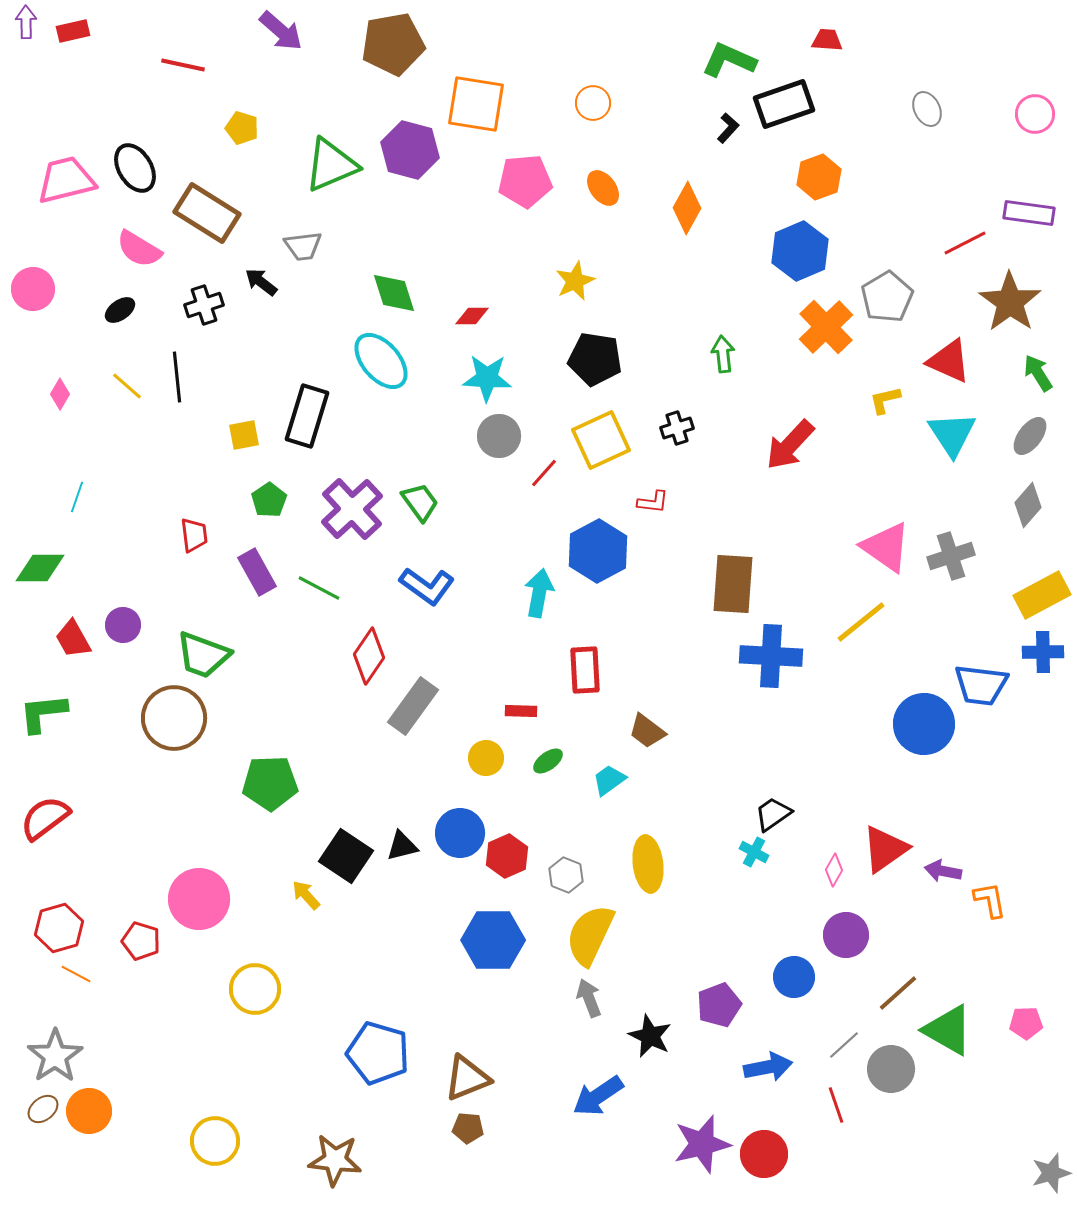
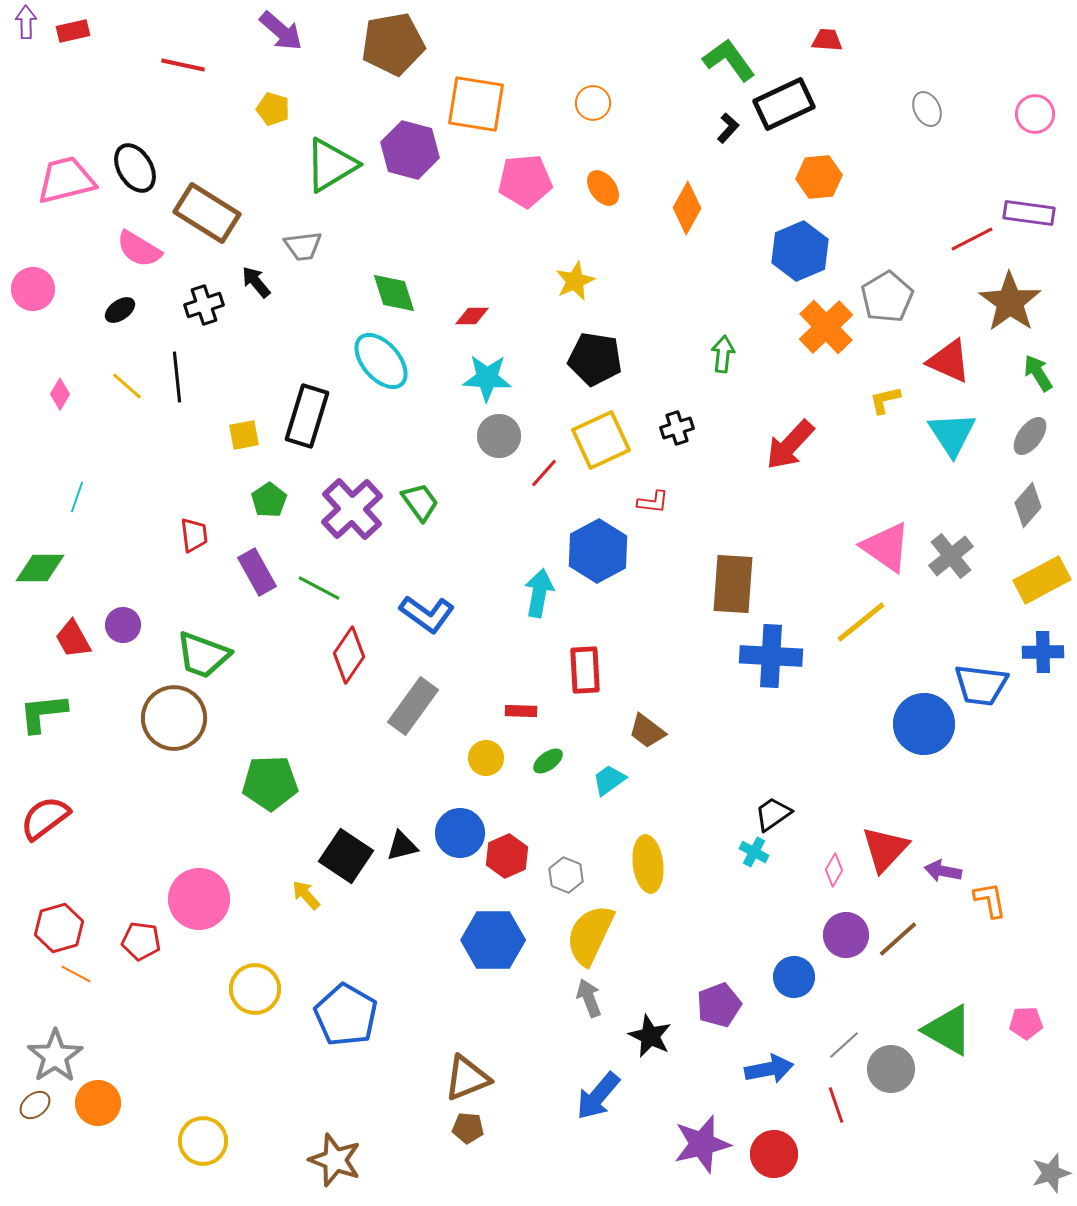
green L-shape at (729, 60): rotated 30 degrees clockwise
black rectangle at (784, 104): rotated 6 degrees counterclockwise
yellow pentagon at (242, 128): moved 31 px right, 19 px up
green triangle at (331, 165): rotated 8 degrees counterclockwise
orange hexagon at (819, 177): rotated 15 degrees clockwise
red line at (965, 243): moved 7 px right, 4 px up
black arrow at (261, 282): moved 5 px left; rotated 12 degrees clockwise
green arrow at (723, 354): rotated 12 degrees clockwise
gray cross at (951, 556): rotated 21 degrees counterclockwise
blue L-shape at (427, 586): moved 28 px down
yellow rectangle at (1042, 595): moved 15 px up
red diamond at (369, 656): moved 20 px left, 1 px up
red triangle at (885, 849): rotated 12 degrees counterclockwise
red pentagon at (141, 941): rotated 9 degrees counterclockwise
brown line at (898, 993): moved 54 px up
blue pentagon at (378, 1053): moved 32 px left, 38 px up; rotated 14 degrees clockwise
blue arrow at (768, 1067): moved 1 px right, 2 px down
blue arrow at (598, 1096): rotated 16 degrees counterclockwise
brown ellipse at (43, 1109): moved 8 px left, 4 px up
orange circle at (89, 1111): moved 9 px right, 8 px up
yellow circle at (215, 1141): moved 12 px left
red circle at (764, 1154): moved 10 px right
brown star at (335, 1160): rotated 14 degrees clockwise
